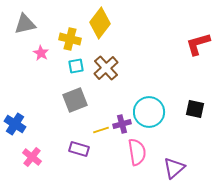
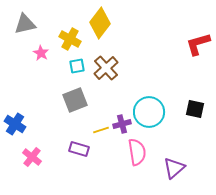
yellow cross: rotated 15 degrees clockwise
cyan square: moved 1 px right
